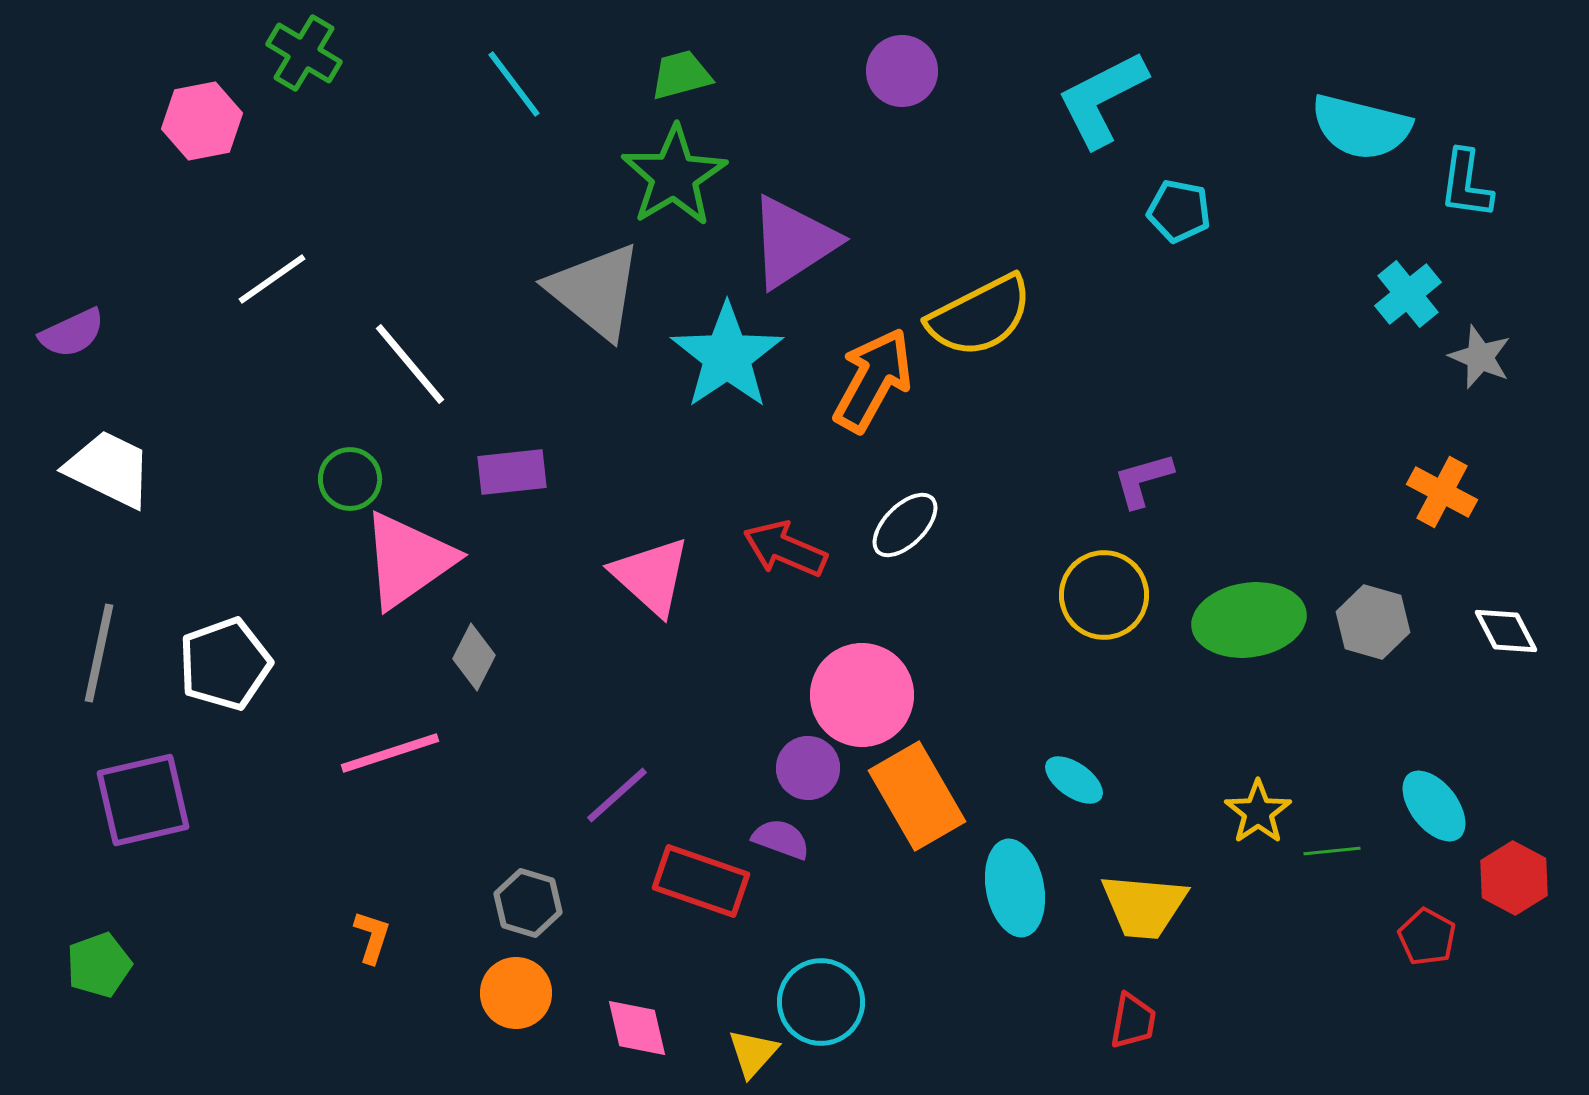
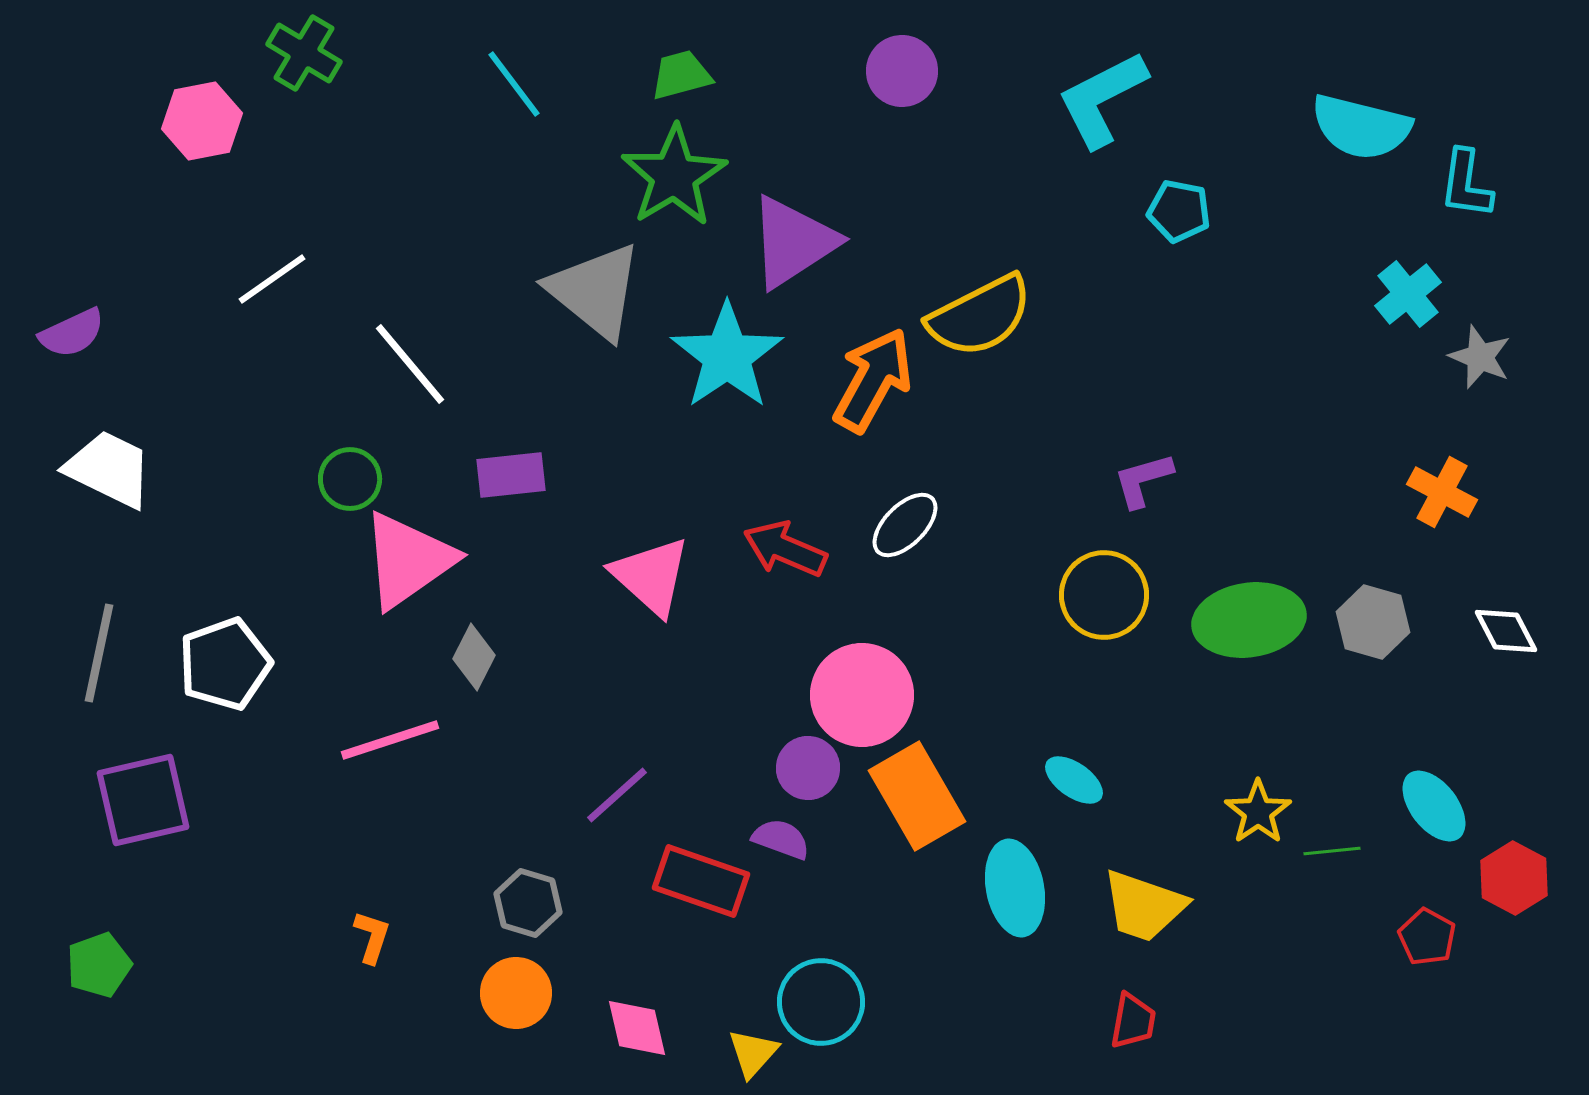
purple rectangle at (512, 472): moved 1 px left, 3 px down
pink line at (390, 753): moved 13 px up
yellow trapezoid at (1144, 906): rotated 14 degrees clockwise
